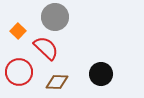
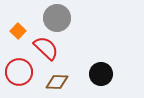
gray circle: moved 2 px right, 1 px down
